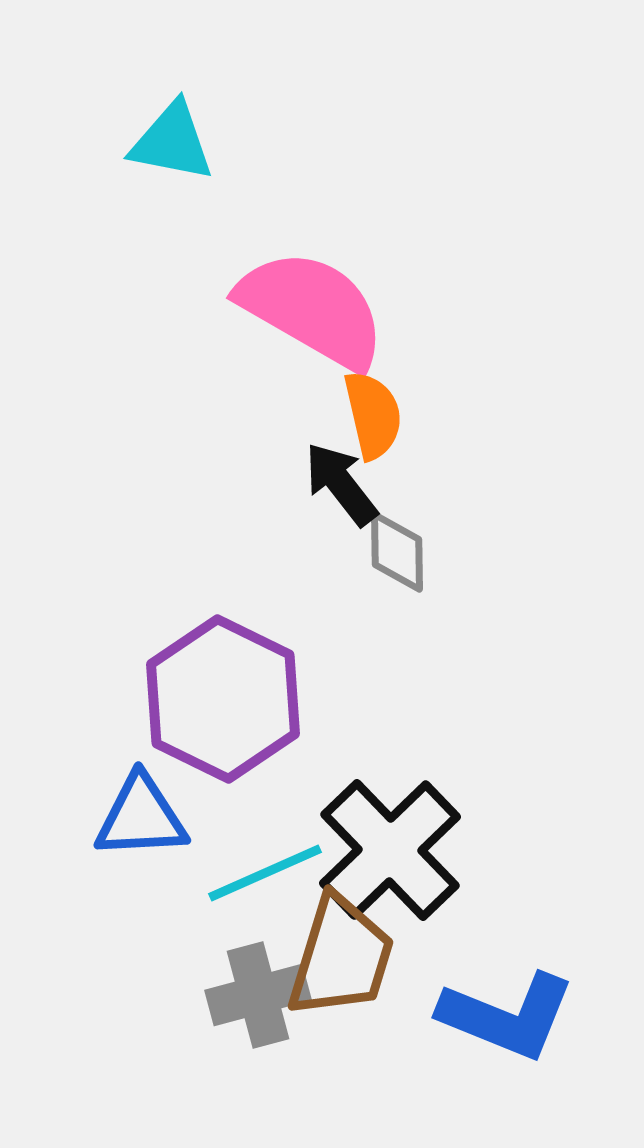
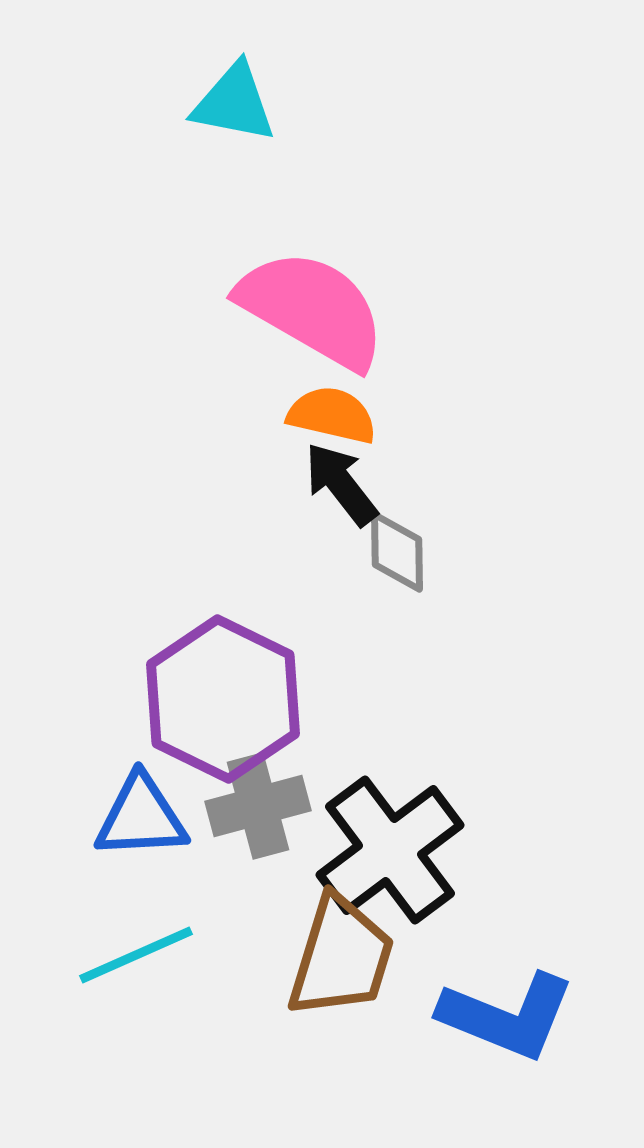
cyan triangle: moved 62 px right, 39 px up
orange semicircle: moved 41 px left; rotated 64 degrees counterclockwise
black cross: rotated 7 degrees clockwise
cyan line: moved 129 px left, 82 px down
gray cross: moved 189 px up
